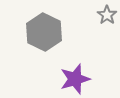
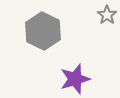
gray hexagon: moved 1 px left, 1 px up
